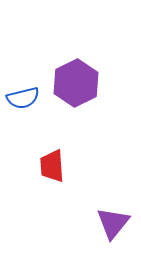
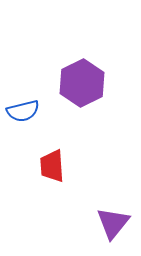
purple hexagon: moved 6 px right
blue semicircle: moved 13 px down
